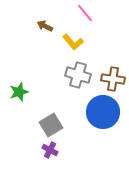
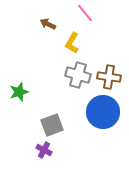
brown arrow: moved 3 px right, 2 px up
yellow L-shape: moved 1 px left, 1 px down; rotated 70 degrees clockwise
brown cross: moved 4 px left, 2 px up
gray square: moved 1 px right; rotated 10 degrees clockwise
purple cross: moved 6 px left
